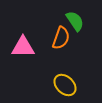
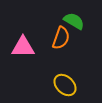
green semicircle: moved 1 px left; rotated 25 degrees counterclockwise
